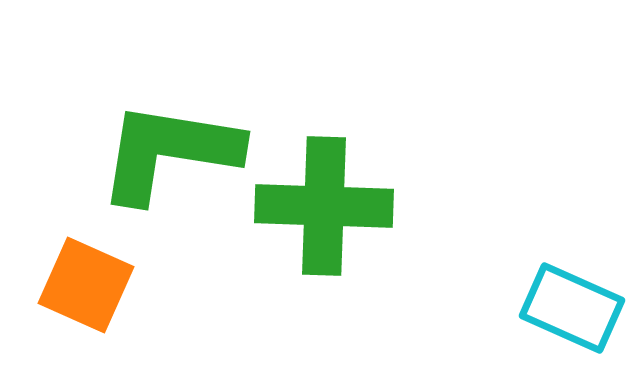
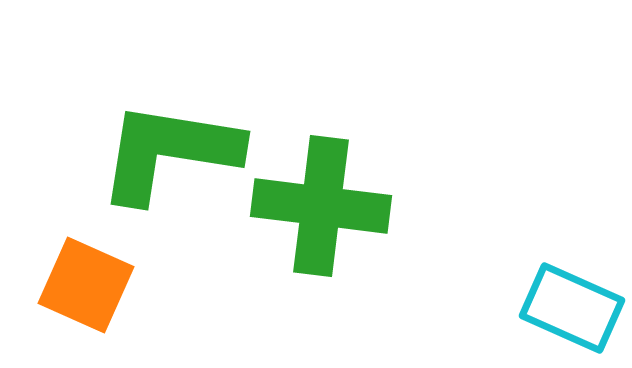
green cross: moved 3 px left; rotated 5 degrees clockwise
